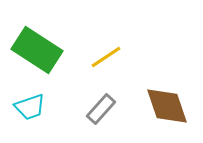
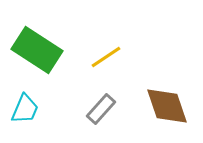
cyan trapezoid: moved 5 px left, 2 px down; rotated 48 degrees counterclockwise
